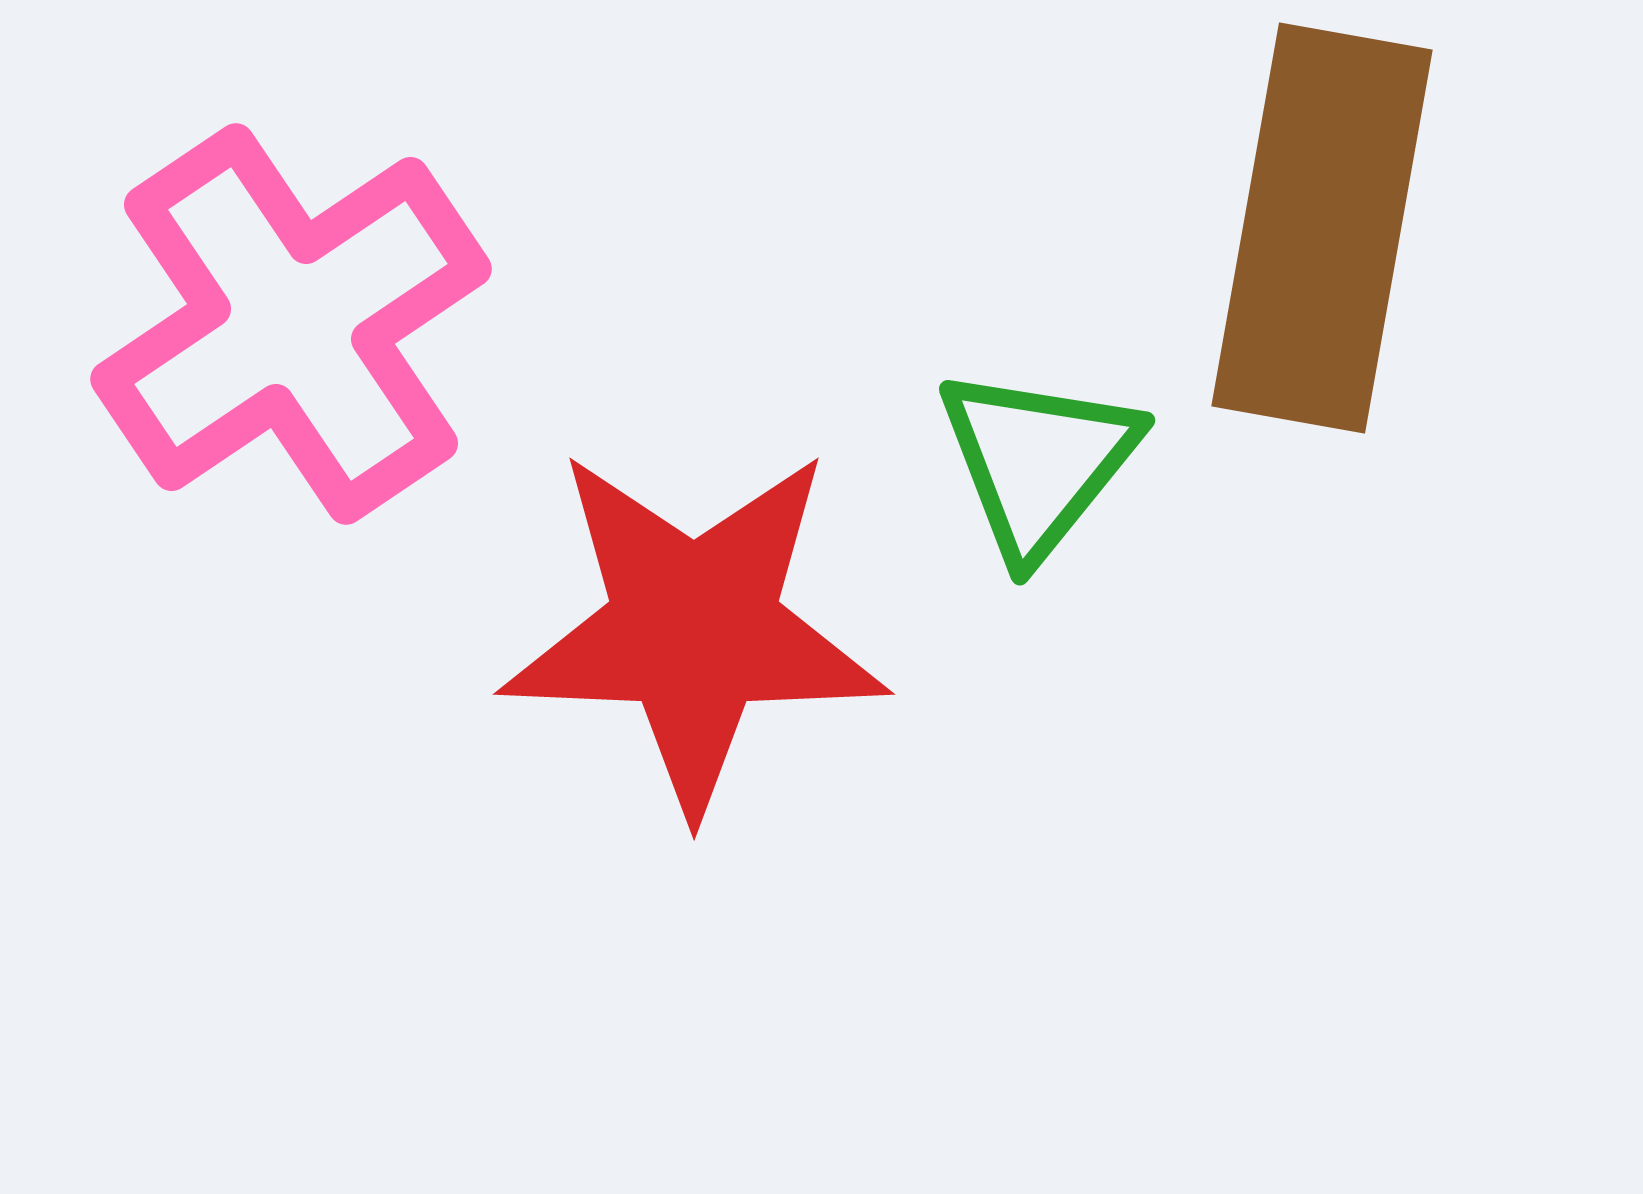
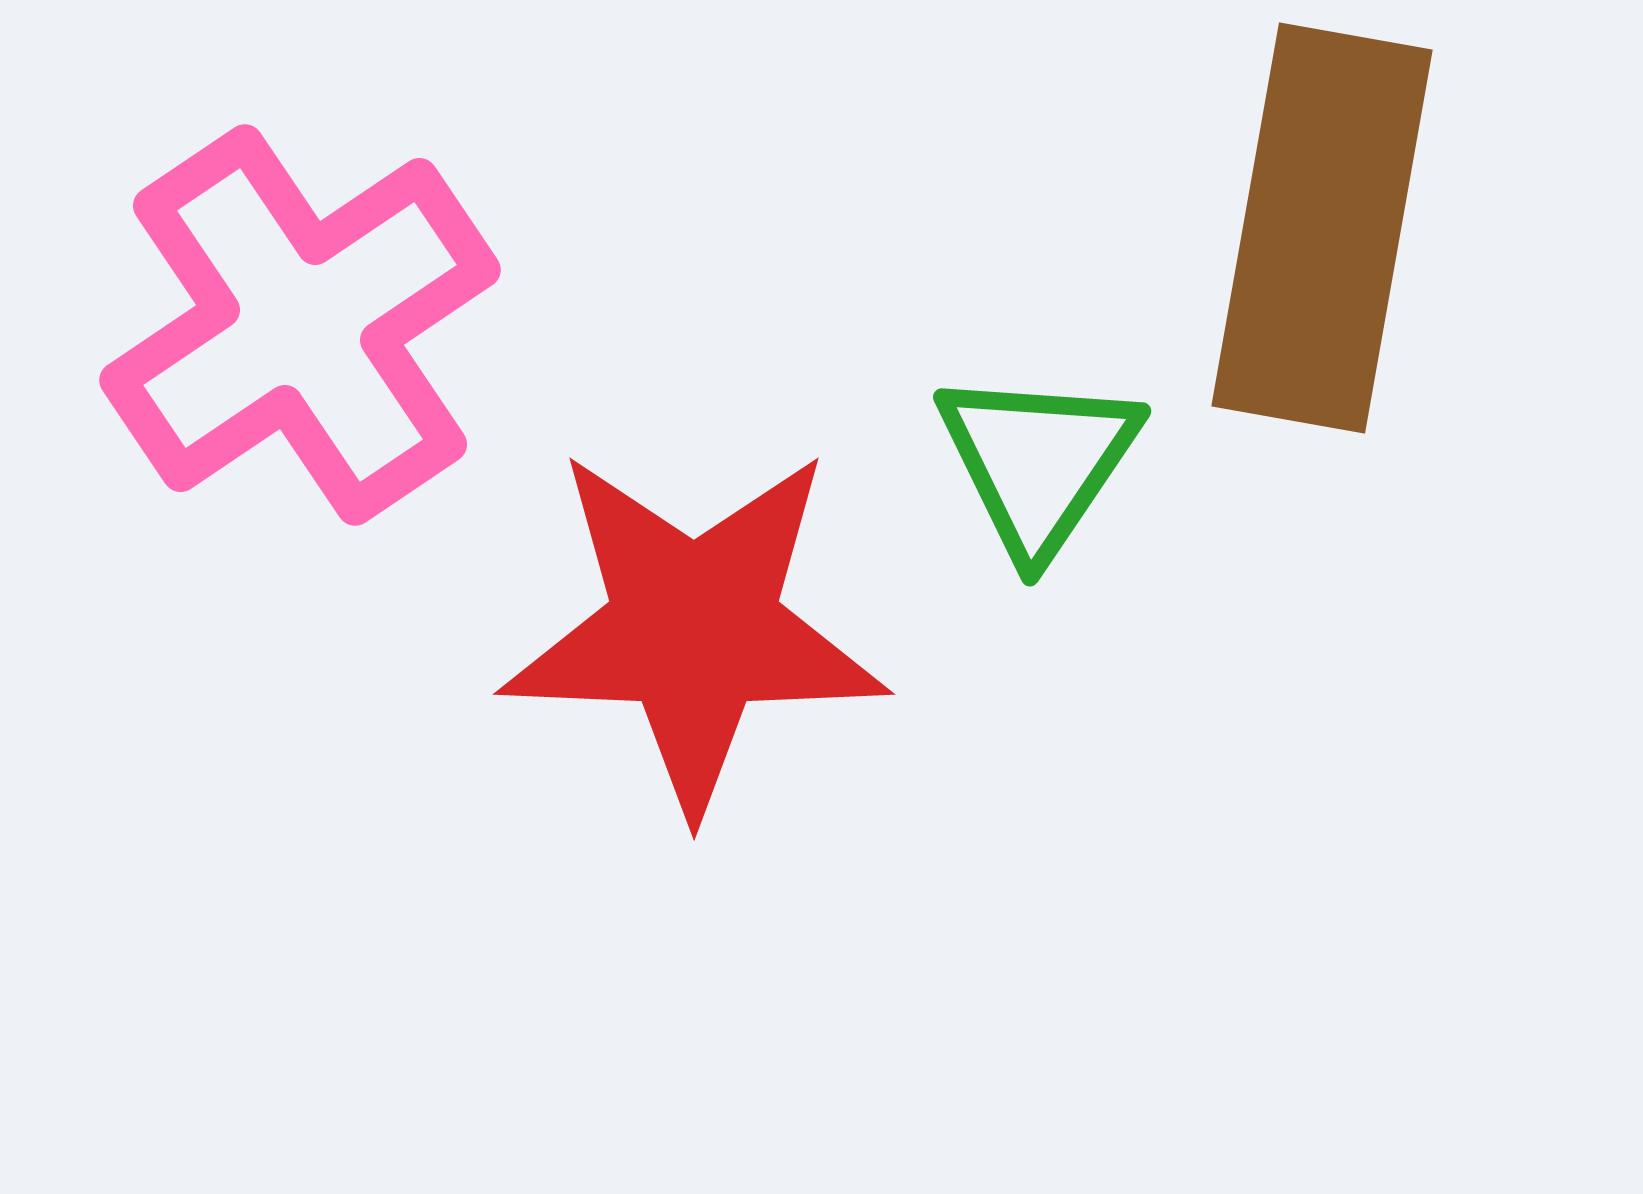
pink cross: moved 9 px right, 1 px down
green triangle: rotated 5 degrees counterclockwise
